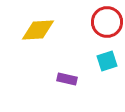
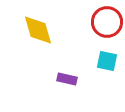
yellow diamond: rotated 76 degrees clockwise
cyan square: rotated 30 degrees clockwise
